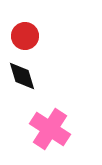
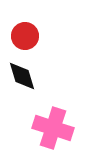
pink cross: moved 3 px right, 1 px up; rotated 15 degrees counterclockwise
